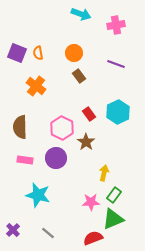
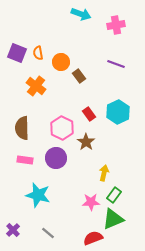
orange circle: moved 13 px left, 9 px down
brown semicircle: moved 2 px right, 1 px down
